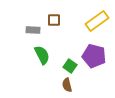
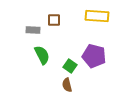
yellow rectangle: moved 5 px up; rotated 40 degrees clockwise
